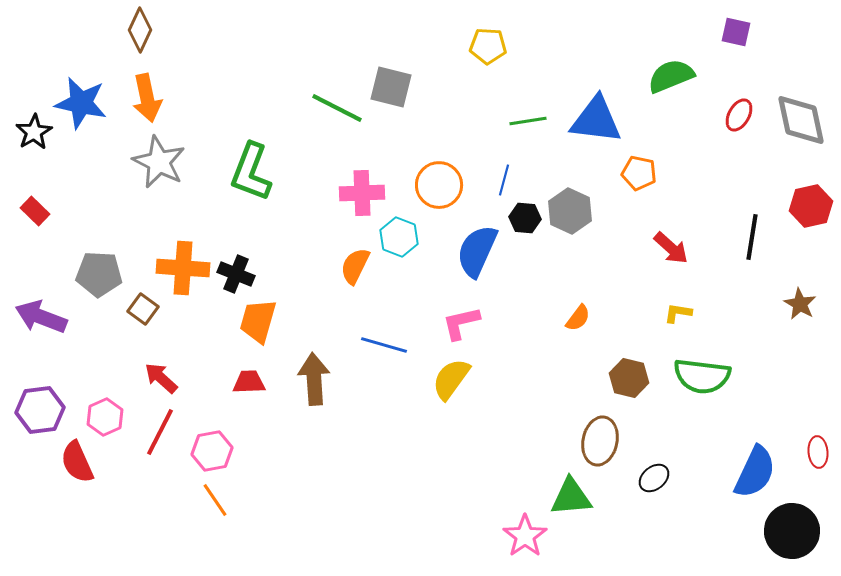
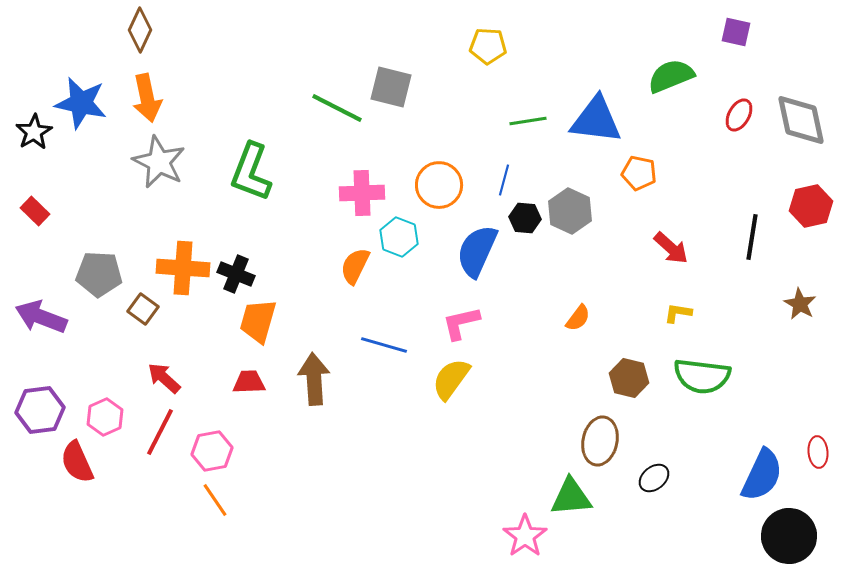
red arrow at (161, 378): moved 3 px right
blue semicircle at (755, 472): moved 7 px right, 3 px down
black circle at (792, 531): moved 3 px left, 5 px down
